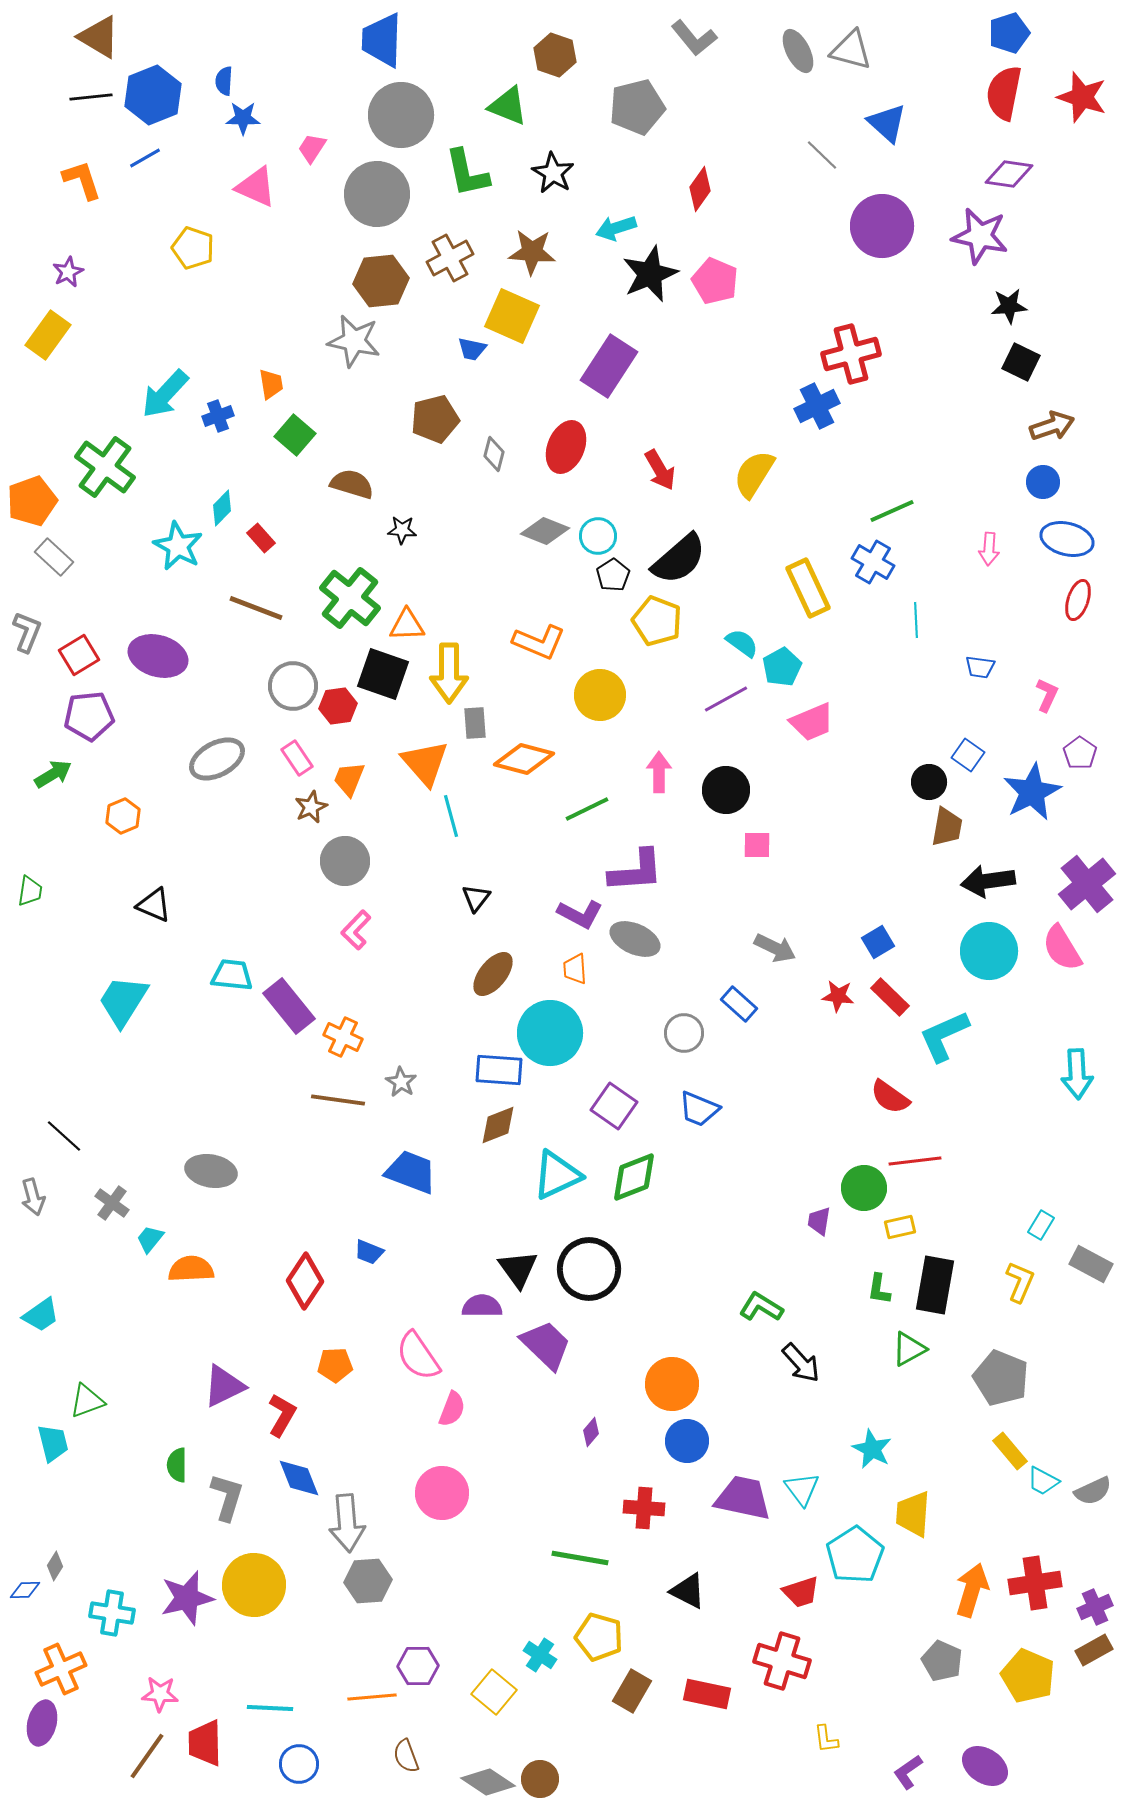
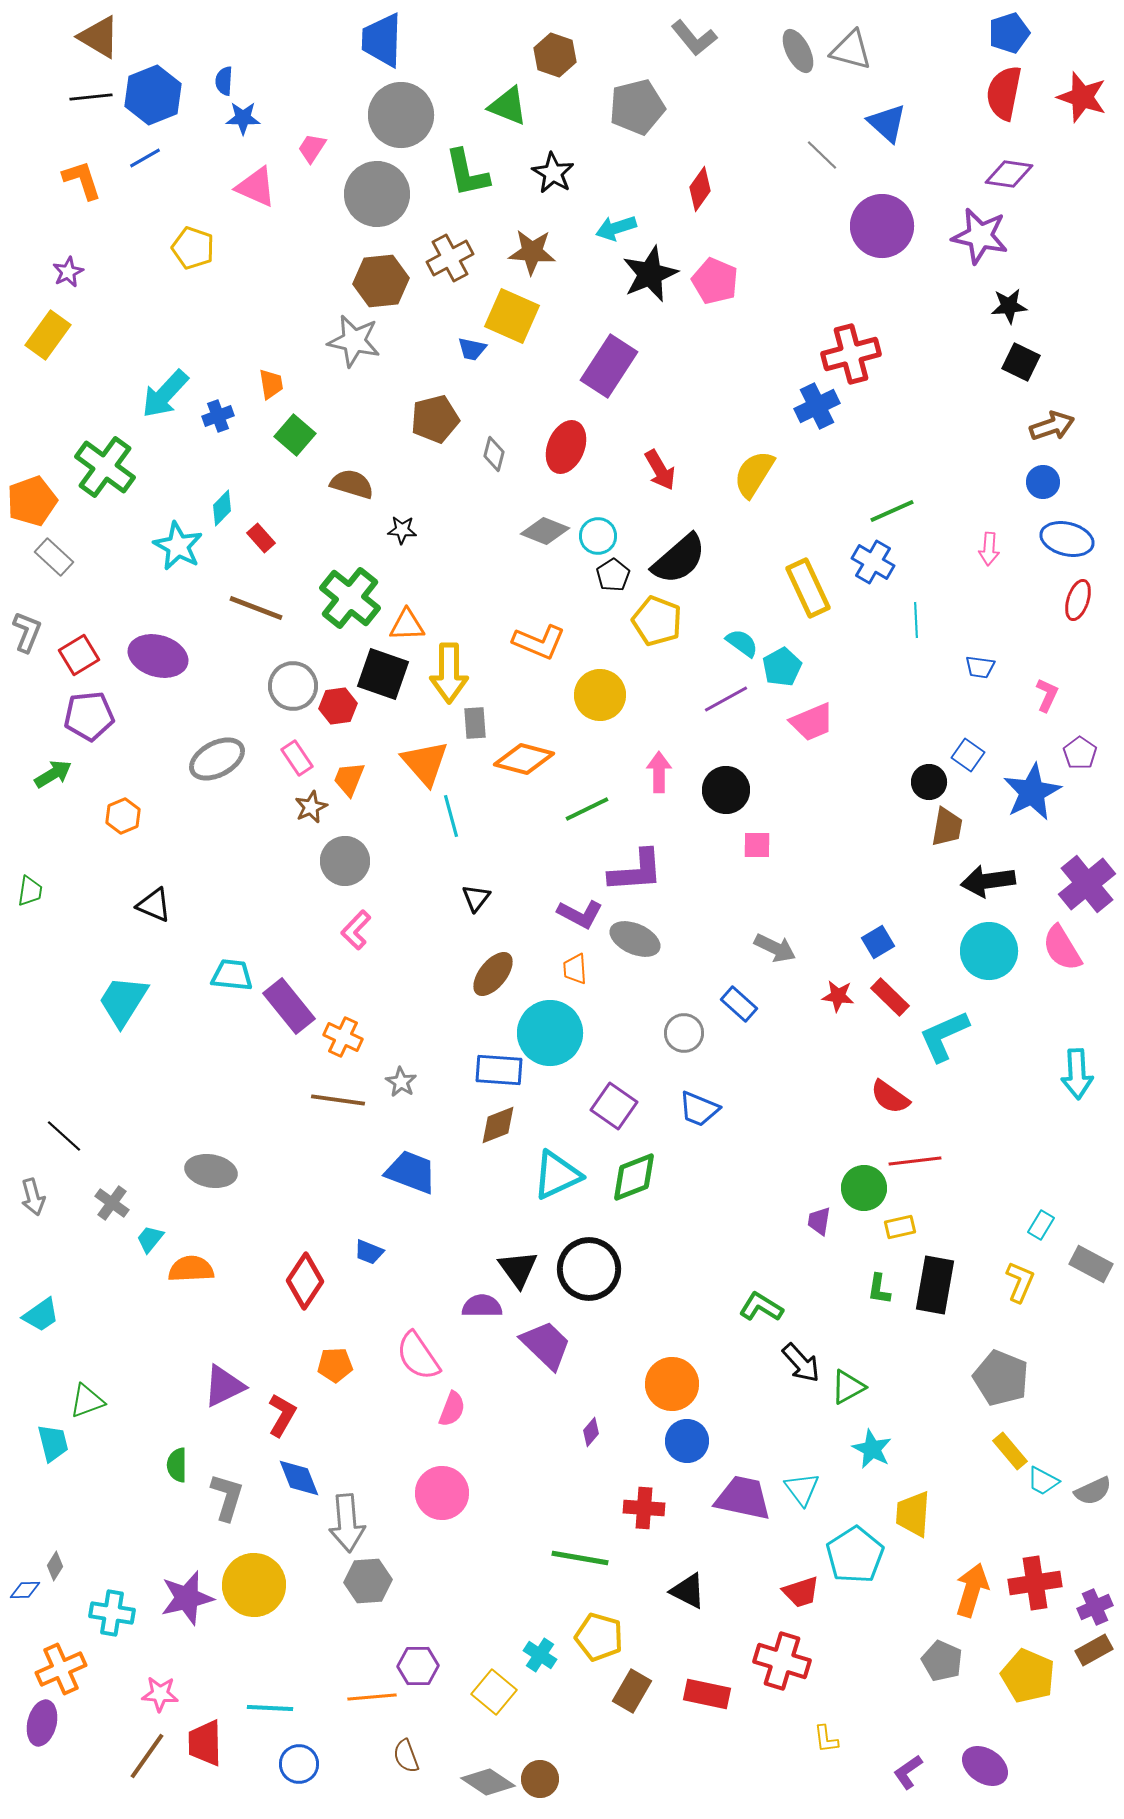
green triangle at (909, 1349): moved 61 px left, 38 px down
